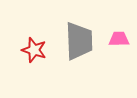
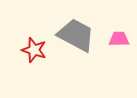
gray trapezoid: moved 3 px left, 6 px up; rotated 60 degrees counterclockwise
